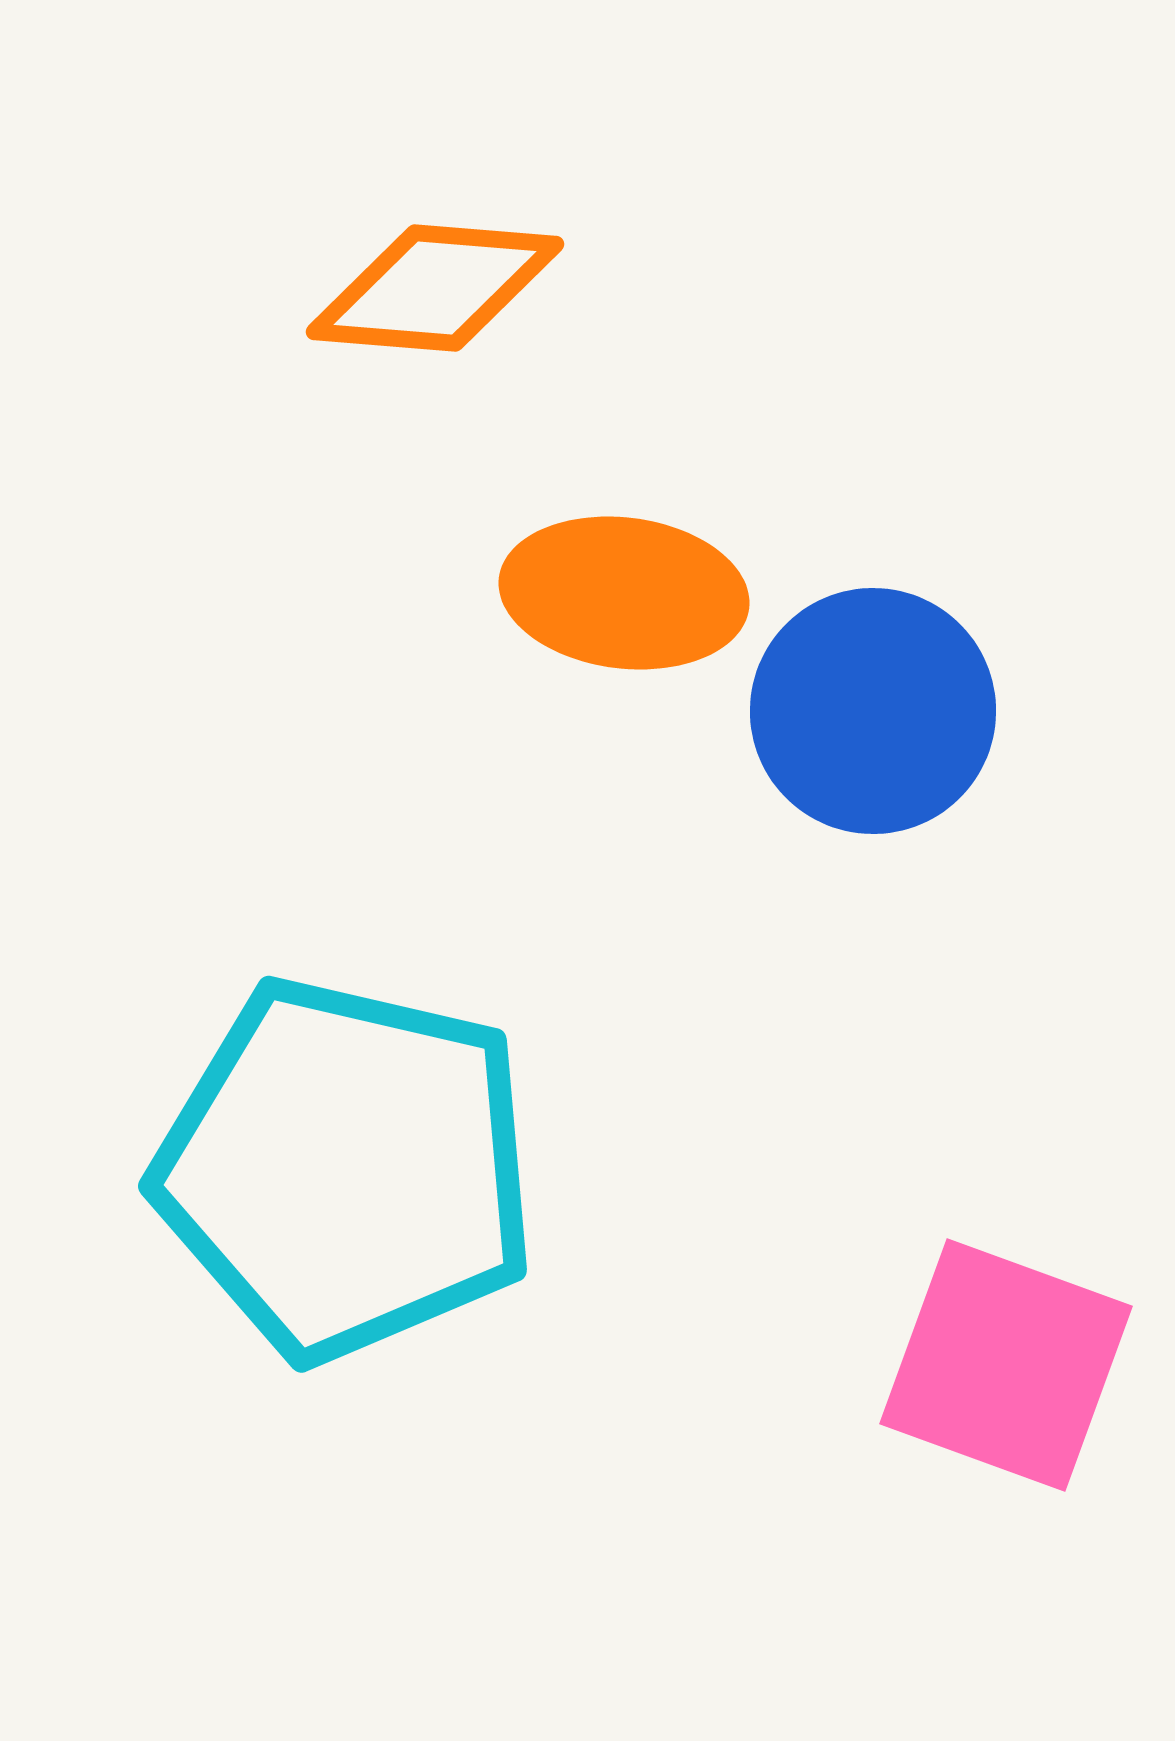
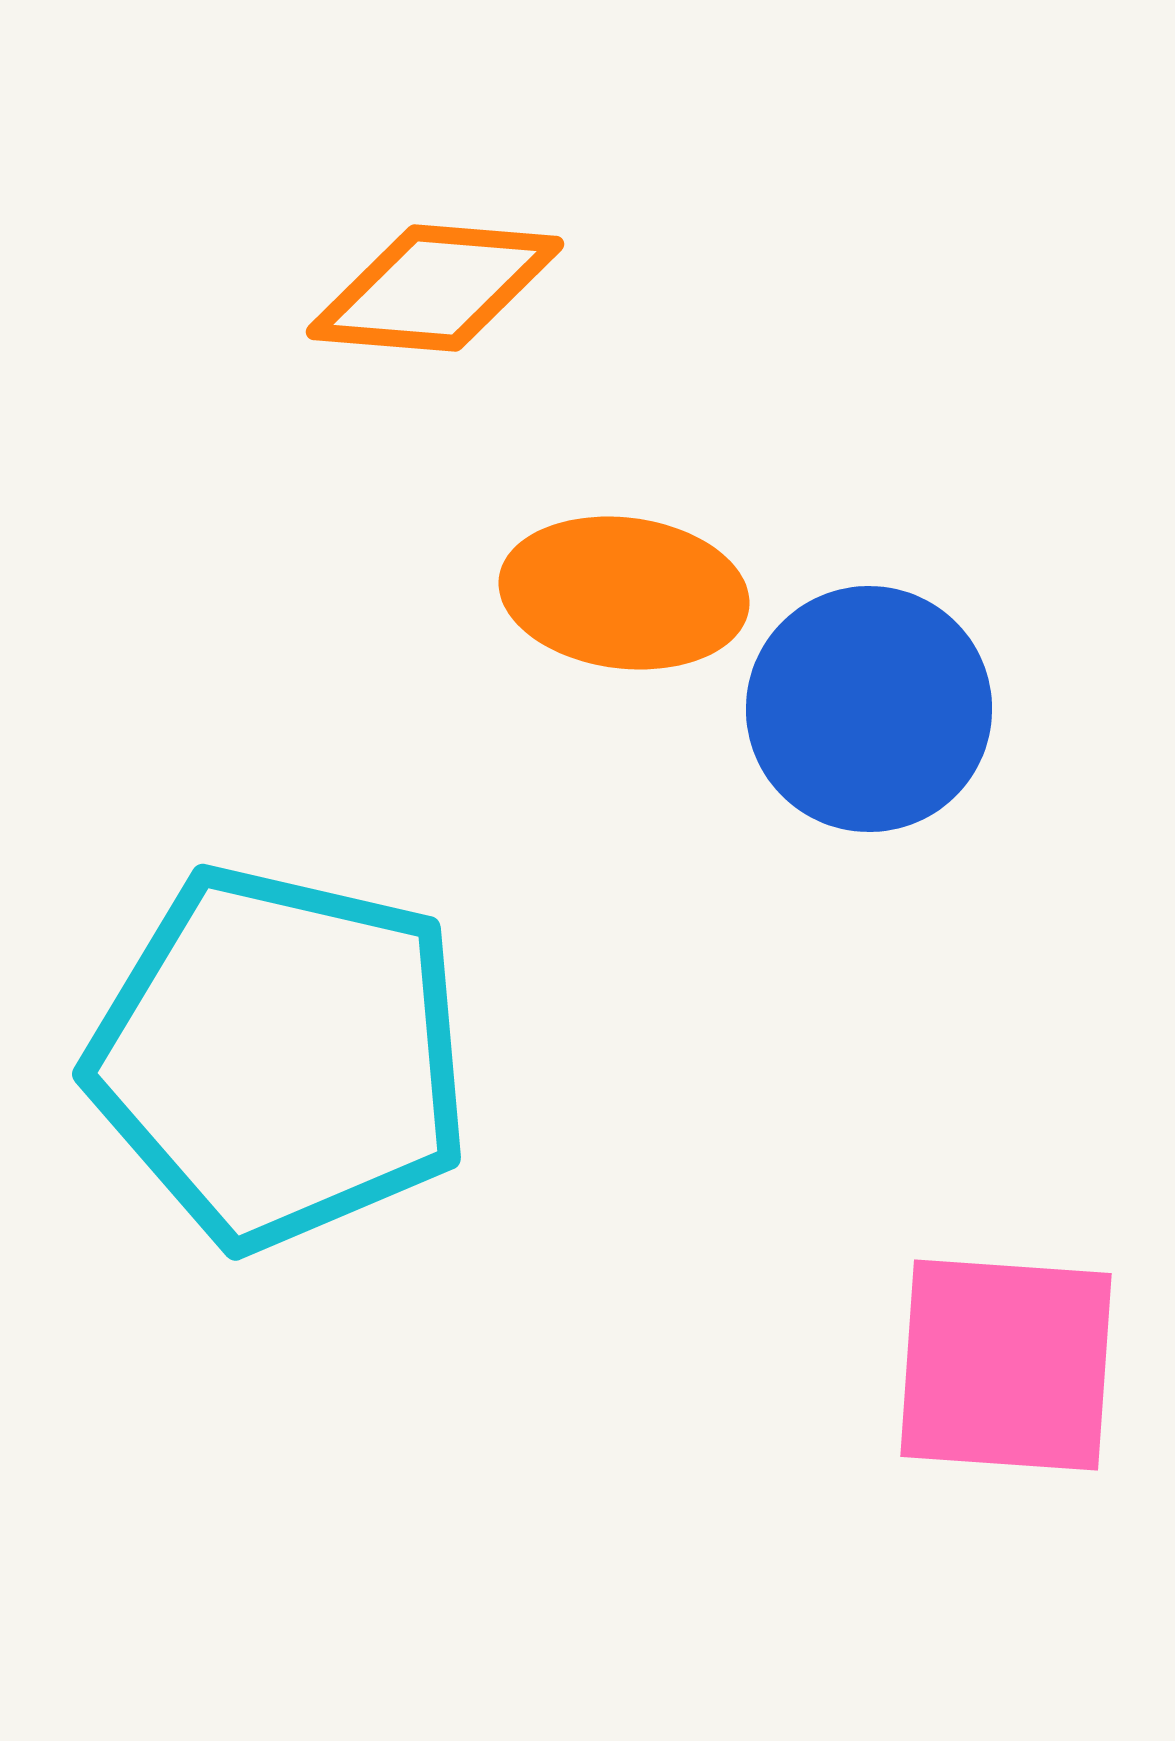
blue circle: moved 4 px left, 2 px up
cyan pentagon: moved 66 px left, 112 px up
pink square: rotated 16 degrees counterclockwise
